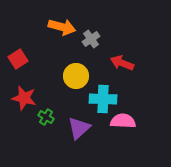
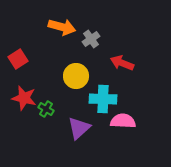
green cross: moved 8 px up
